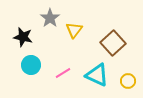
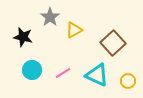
gray star: moved 1 px up
yellow triangle: rotated 24 degrees clockwise
cyan circle: moved 1 px right, 5 px down
